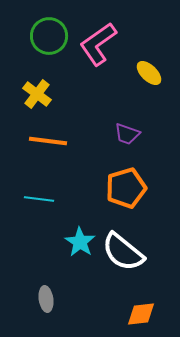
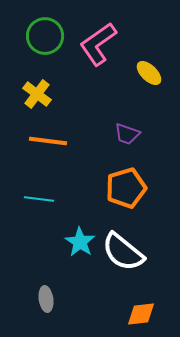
green circle: moved 4 px left
